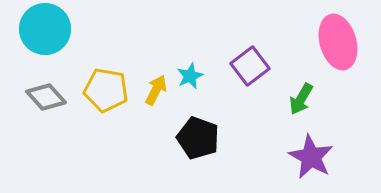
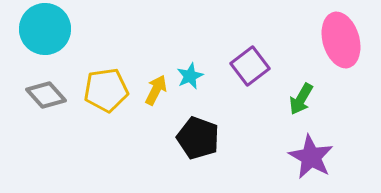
pink ellipse: moved 3 px right, 2 px up
yellow pentagon: rotated 18 degrees counterclockwise
gray diamond: moved 2 px up
